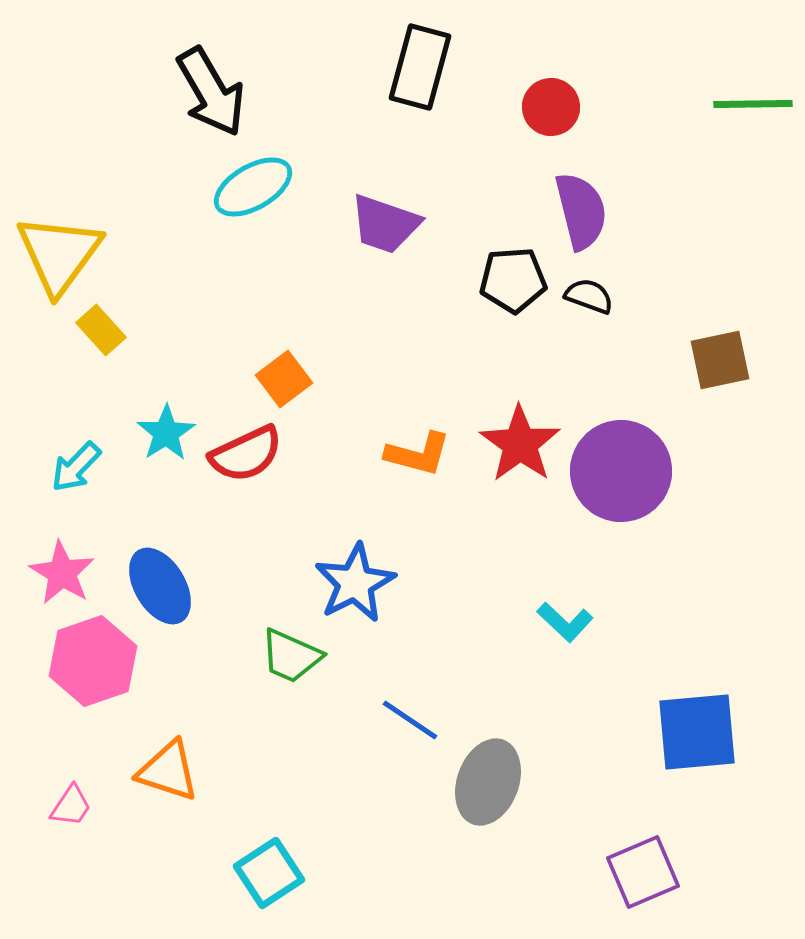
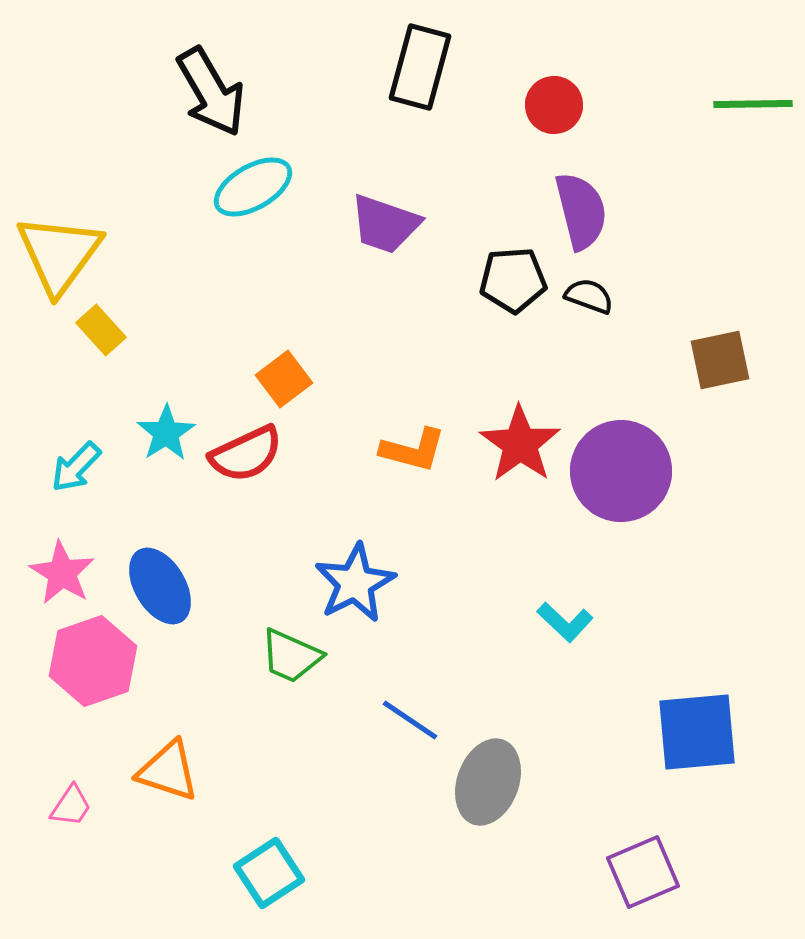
red circle: moved 3 px right, 2 px up
orange L-shape: moved 5 px left, 4 px up
